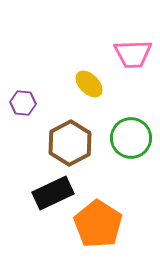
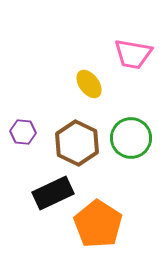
pink trapezoid: rotated 12 degrees clockwise
yellow ellipse: rotated 8 degrees clockwise
purple hexagon: moved 29 px down
brown hexagon: moved 7 px right; rotated 6 degrees counterclockwise
